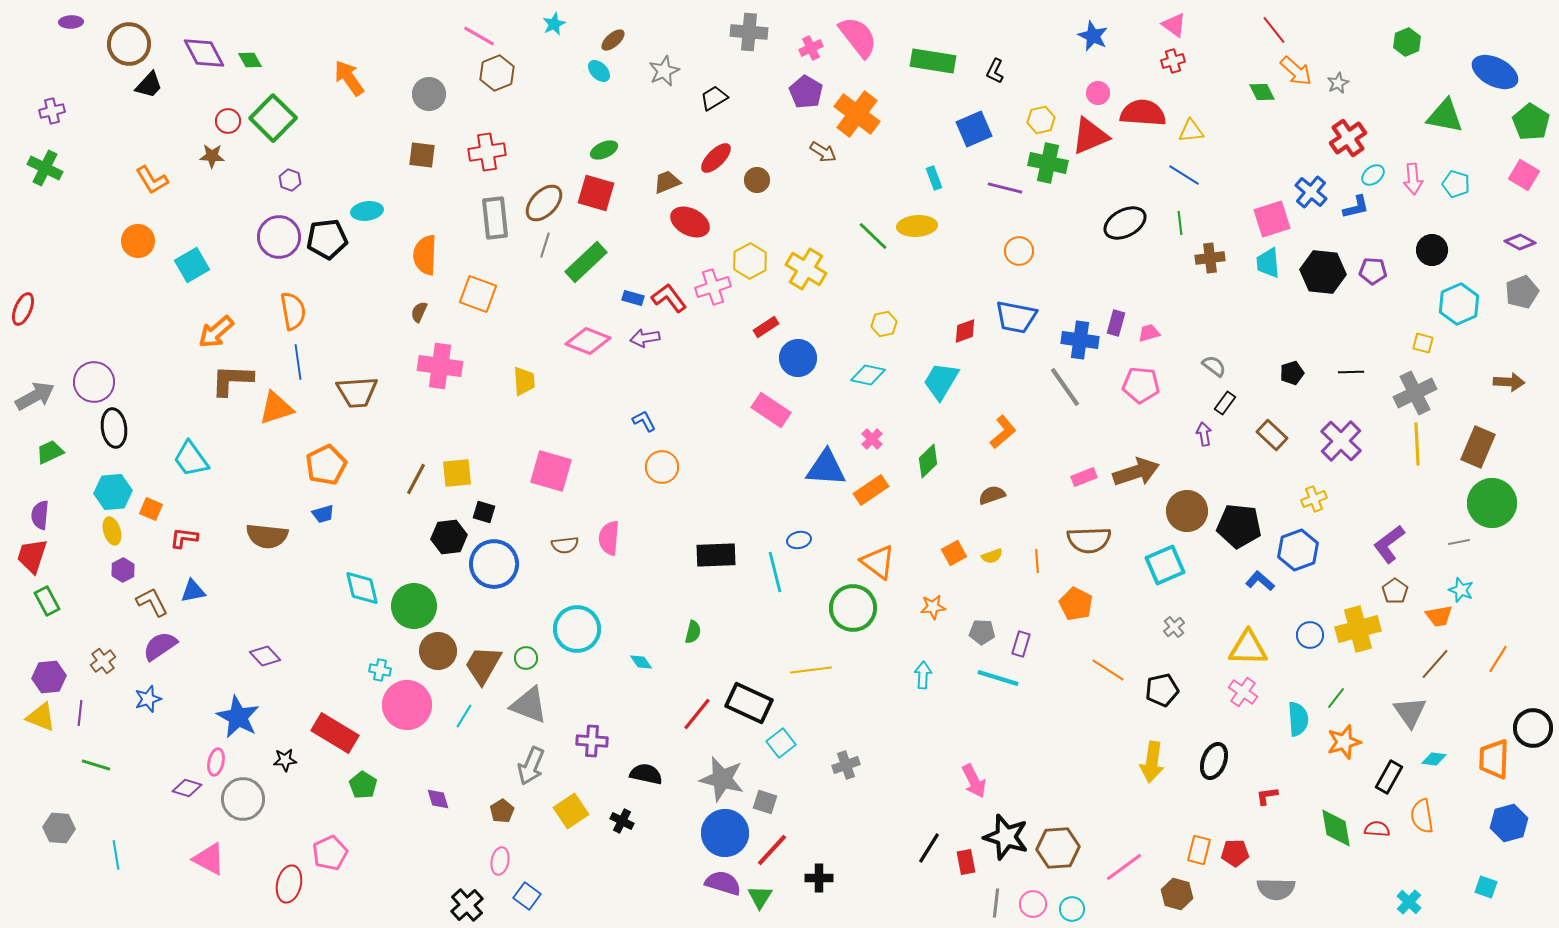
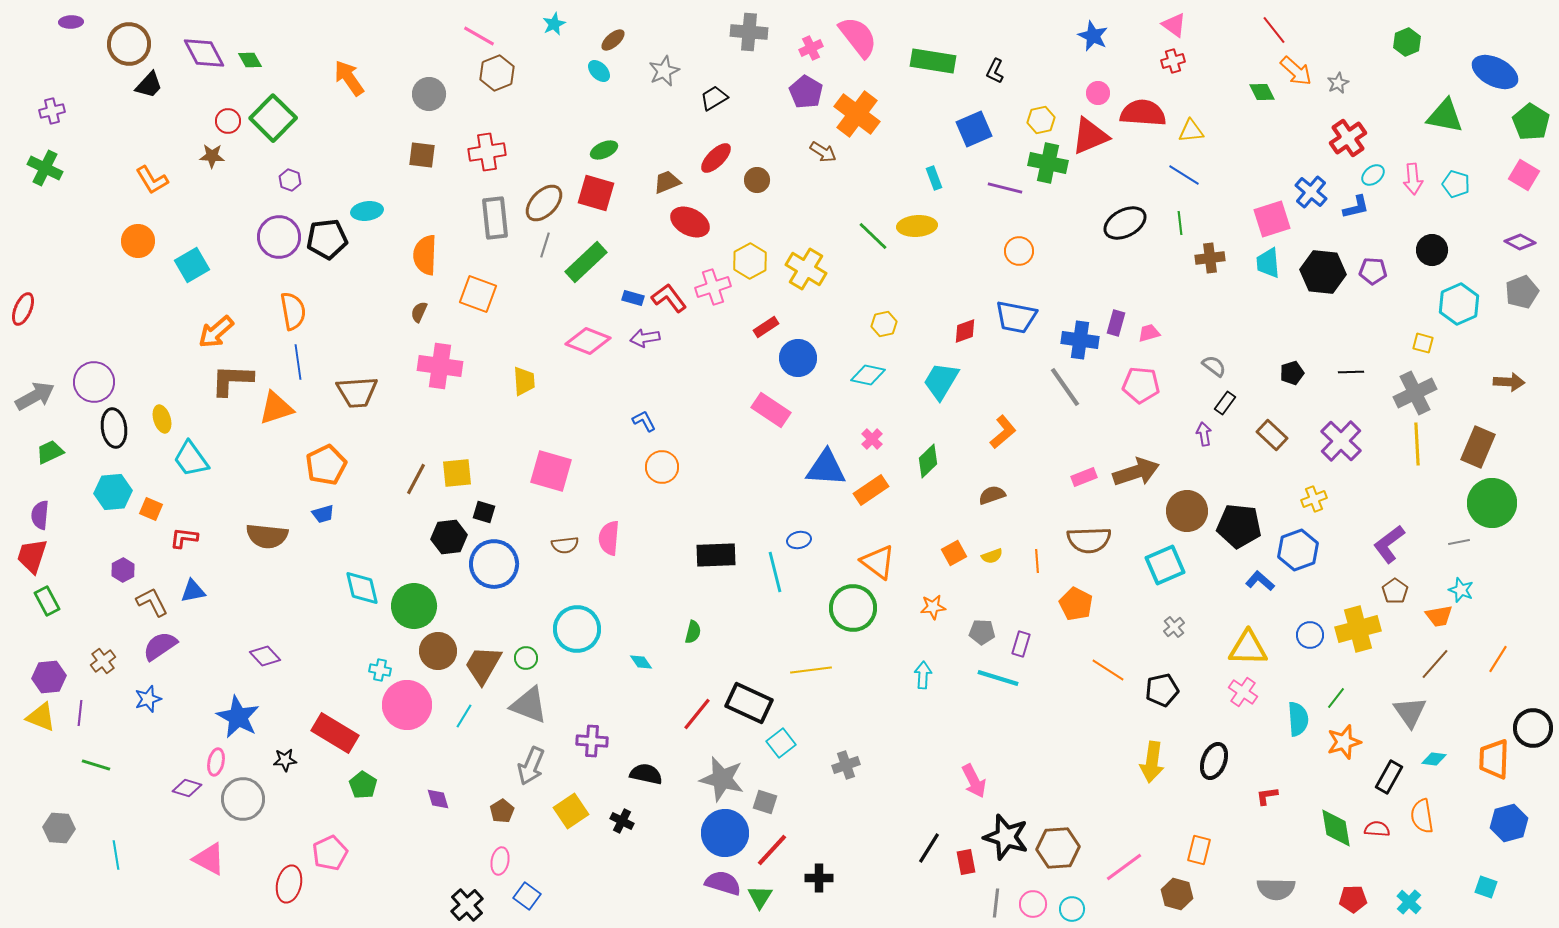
yellow ellipse at (112, 531): moved 50 px right, 112 px up
red pentagon at (1235, 853): moved 118 px right, 46 px down
